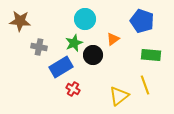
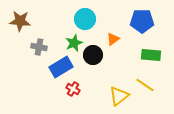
blue pentagon: rotated 20 degrees counterclockwise
yellow line: rotated 36 degrees counterclockwise
